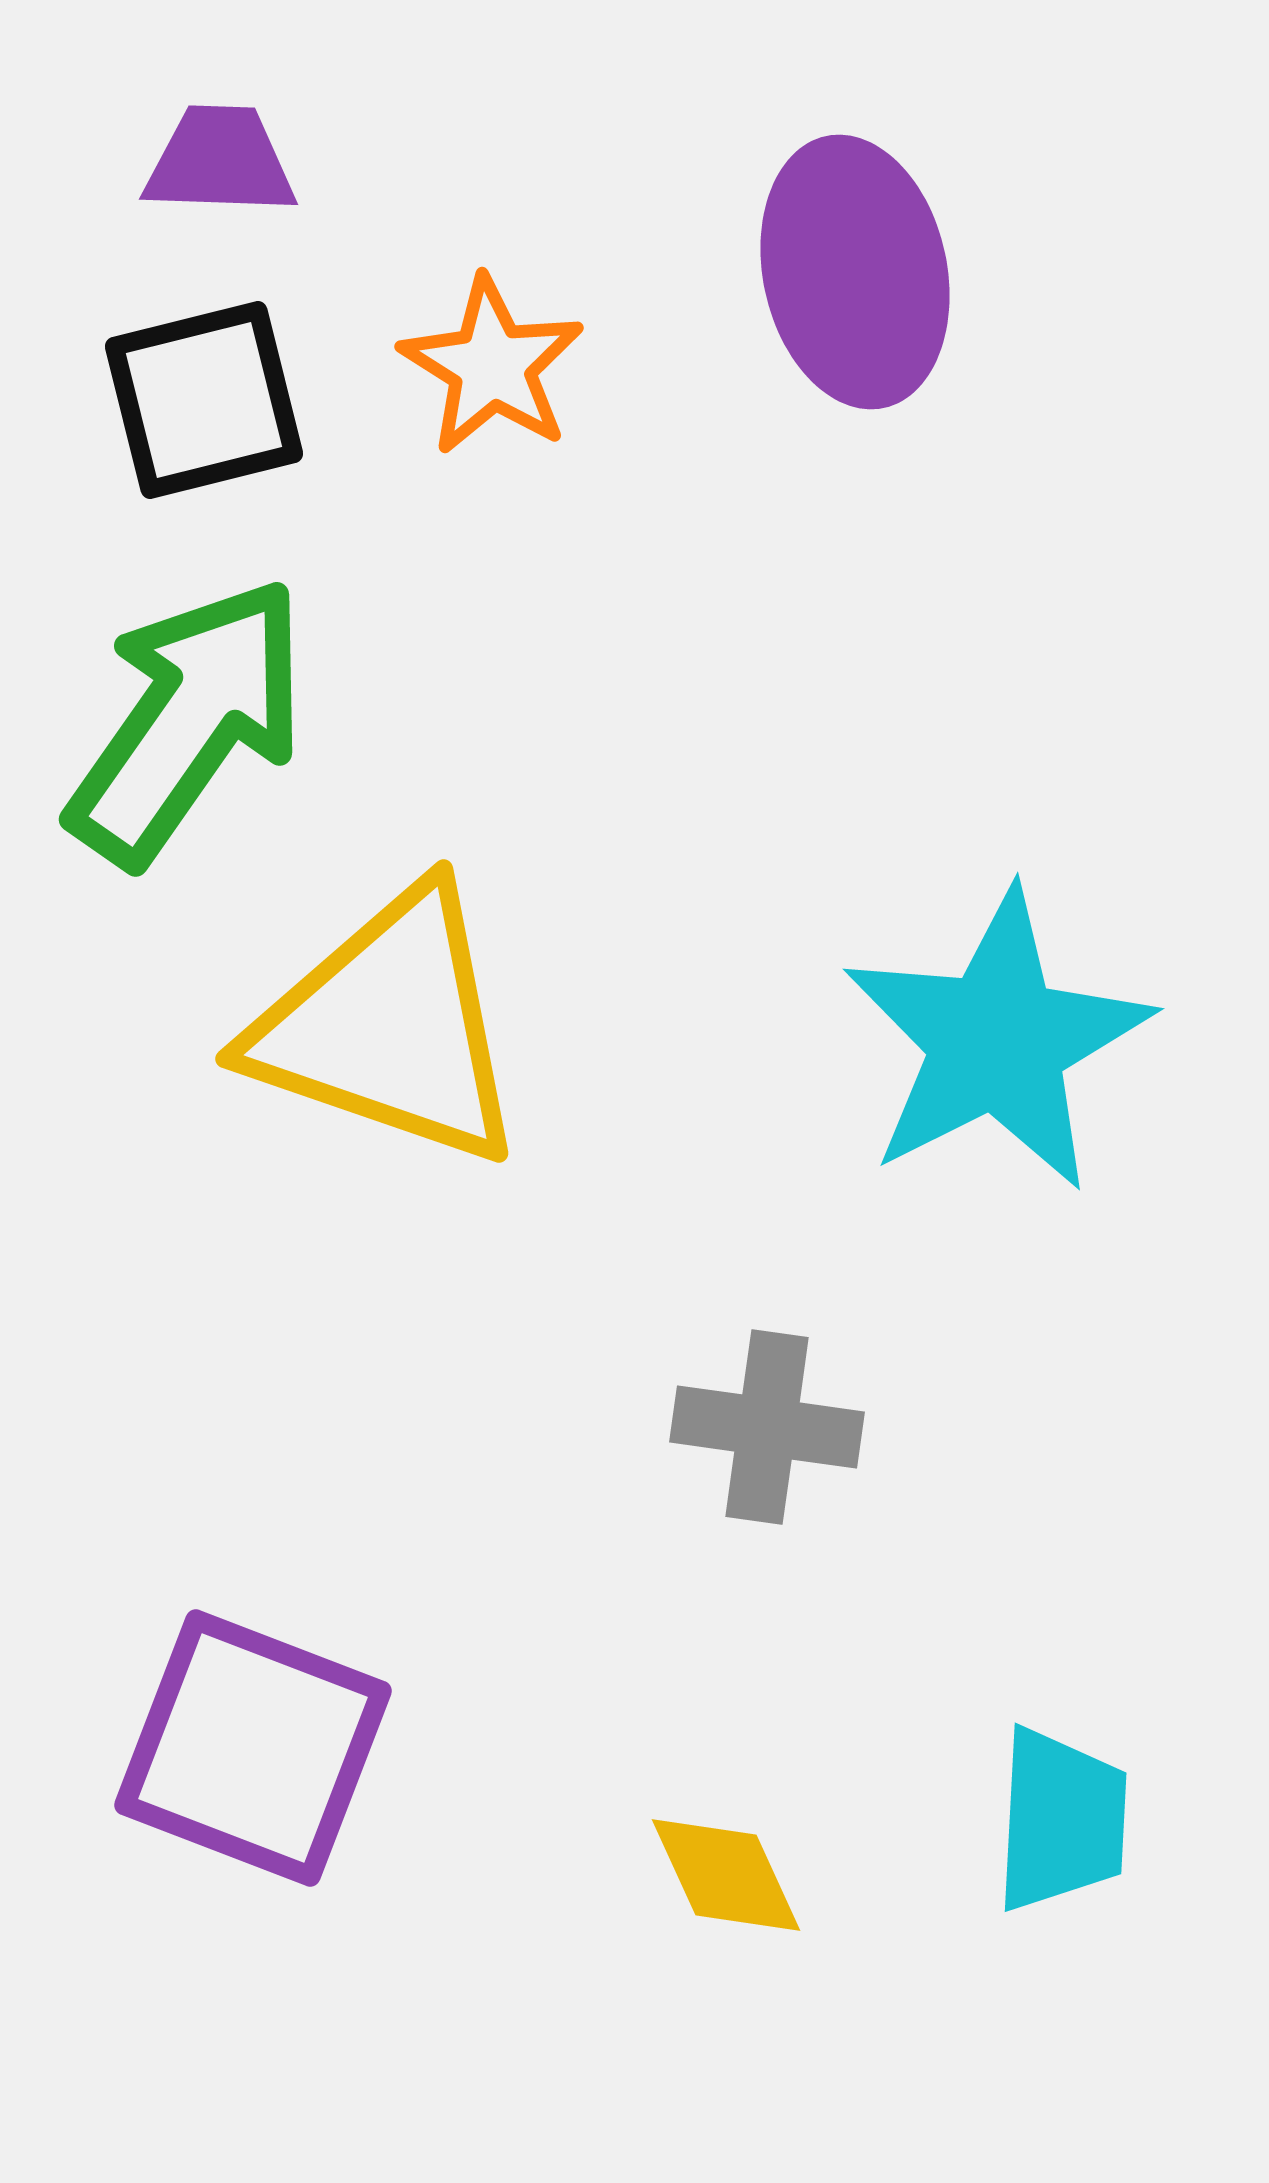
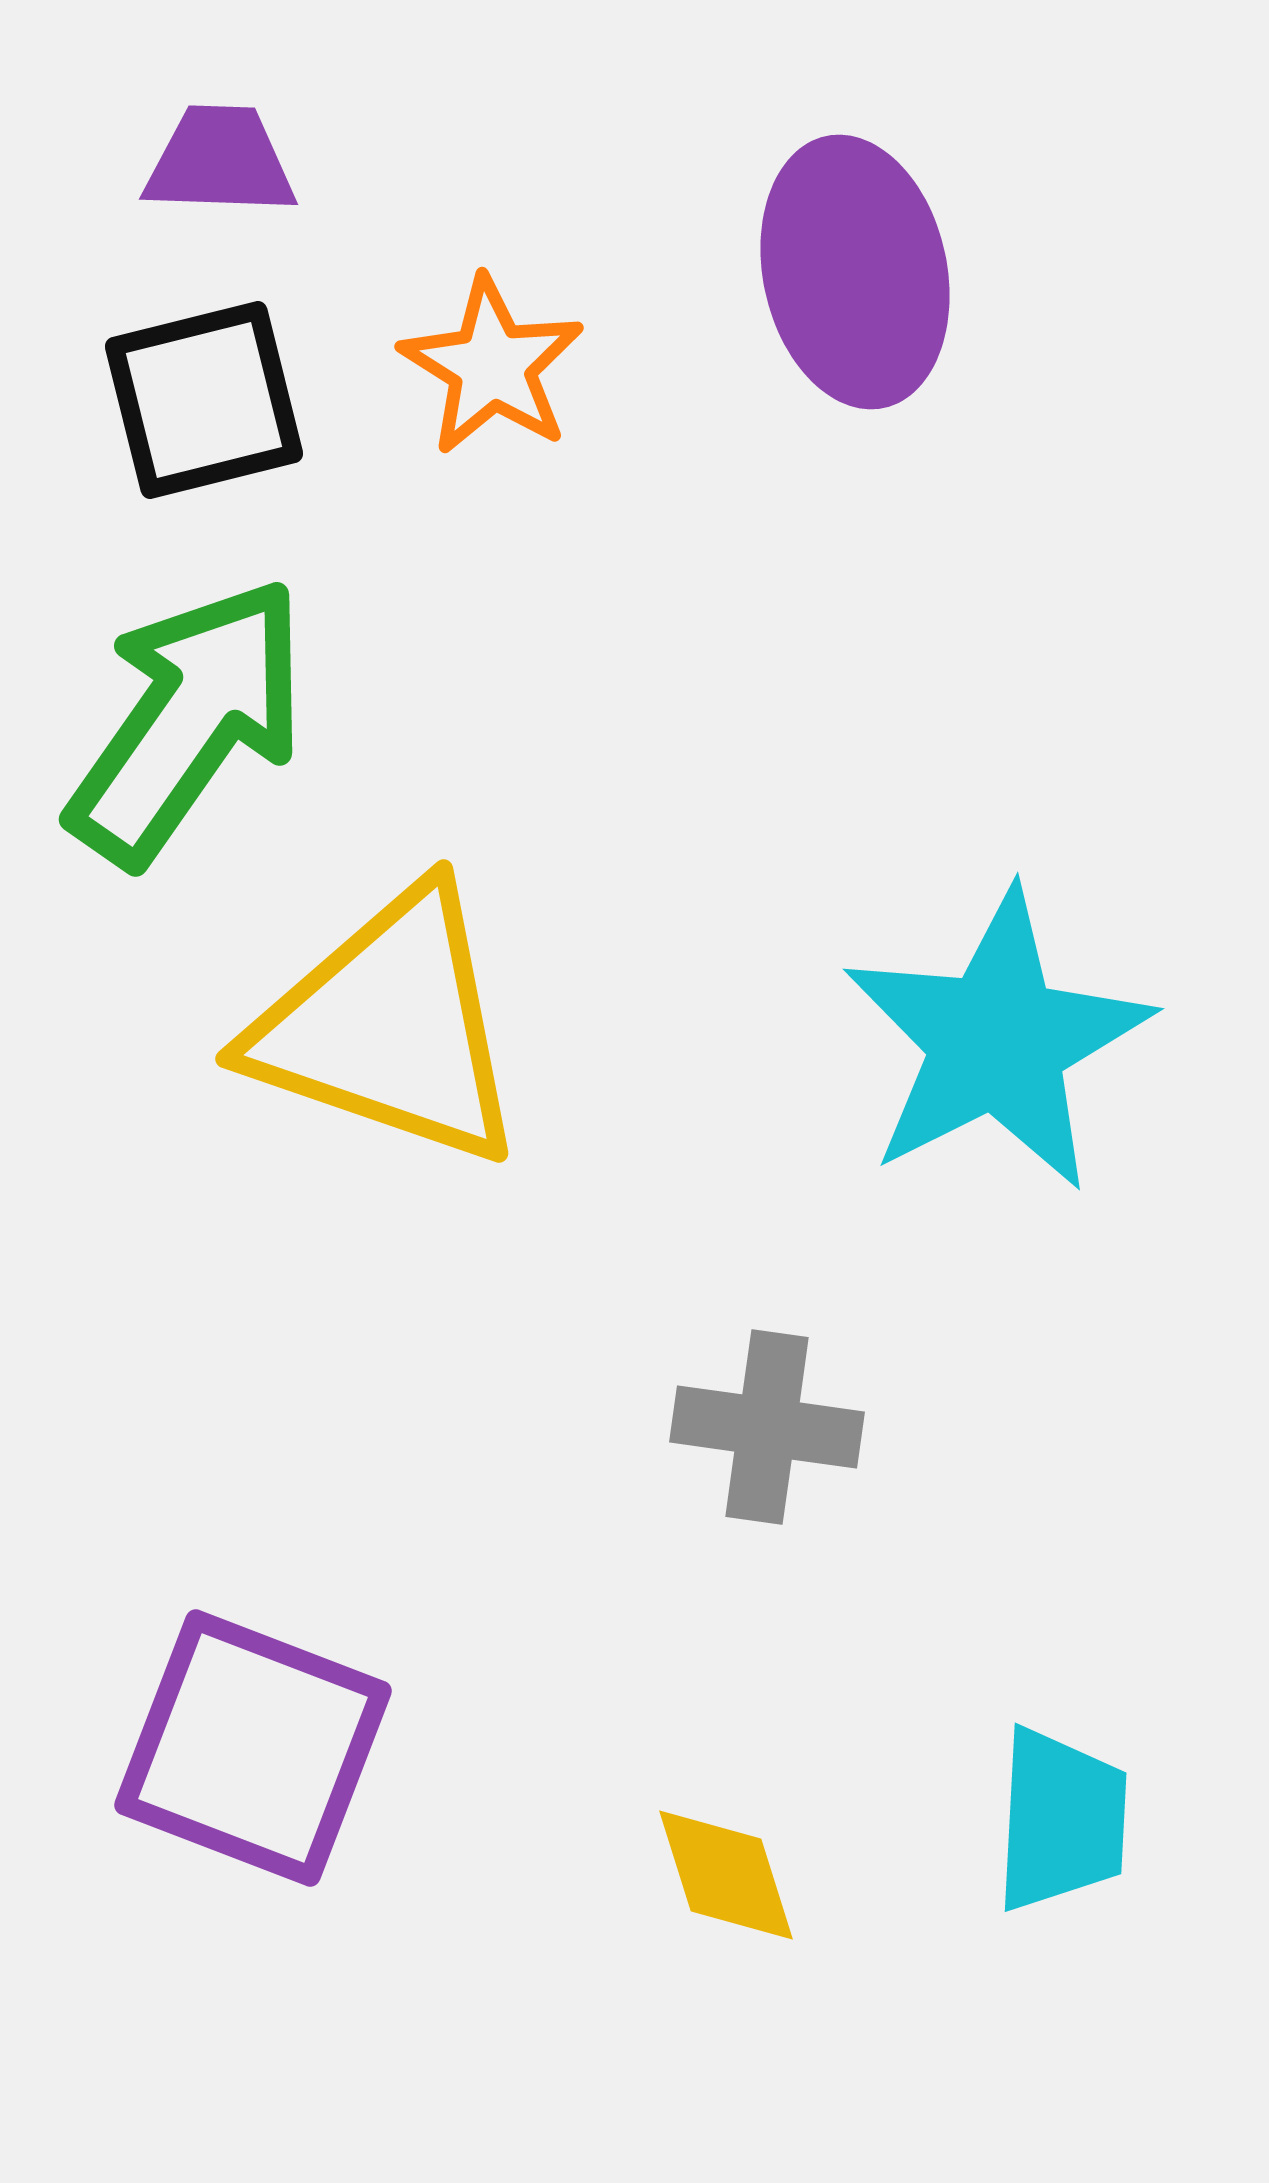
yellow diamond: rotated 7 degrees clockwise
